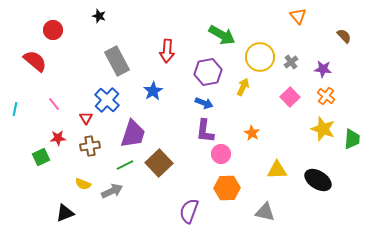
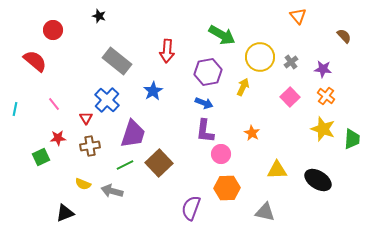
gray rectangle: rotated 24 degrees counterclockwise
gray arrow: rotated 140 degrees counterclockwise
purple semicircle: moved 2 px right, 3 px up
